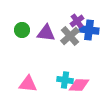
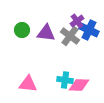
blue cross: rotated 18 degrees clockwise
gray cross: rotated 12 degrees counterclockwise
